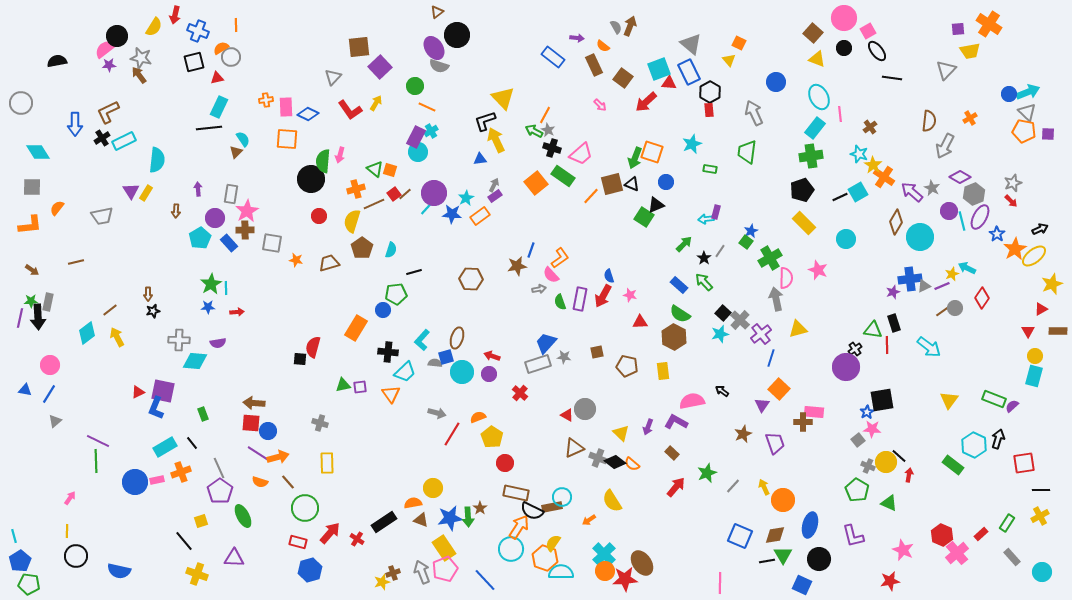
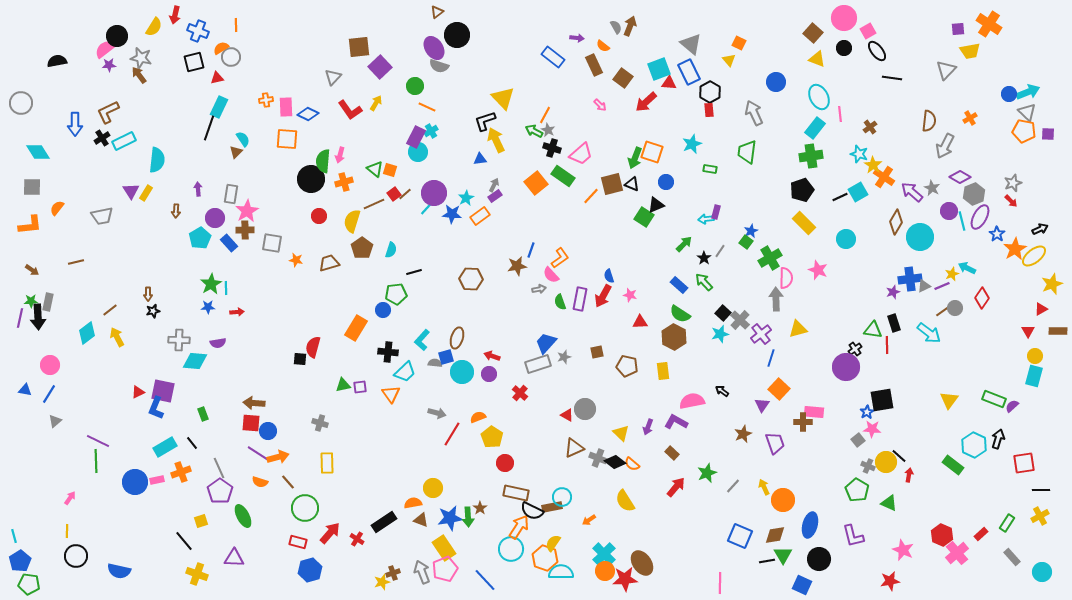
black line at (209, 128): rotated 65 degrees counterclockwise
orange cross at (356, 189): moved 12 px left, 7 px up
gray arrow at (776, 299): rotated 10 degrees clockwise
cyan arrow at (929, 347): moved 14 px up
gray star at (564, 357): rotated 24 degrees counterclockwise
yellow semicircle at (612, 501): moved 13 px right
